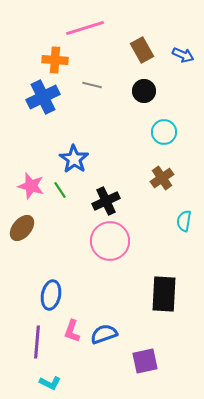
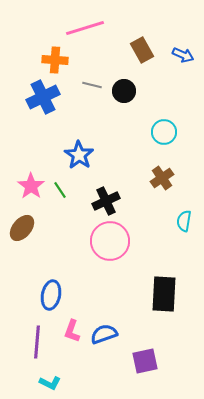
black circle: moved 20 px left
blue star: moved 5 px right, 4 px up
pink star: rotated 20 degrees clockwise
